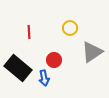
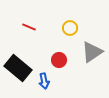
red line: moved 5 px up; rotated 64 degrees counterclockwise
red circle: moved 5 px right
blue arrow: moved 3 px down
